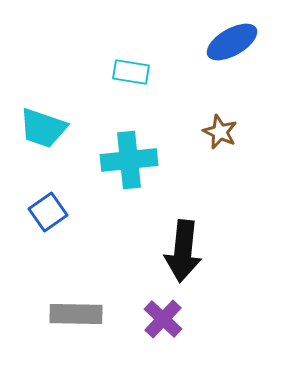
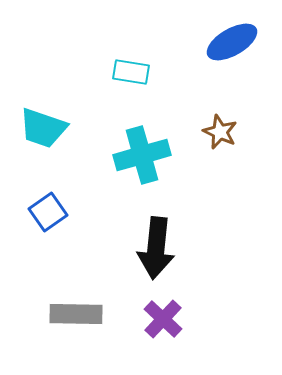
cyan cross: moved 13 px right, 5 px up; rotated 10 degrees counterclockwise
black arrow: moved 27 px left, 3 px up
